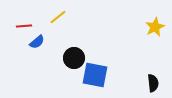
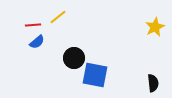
red line: moved 9 px right, 1 px up
